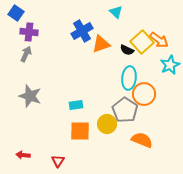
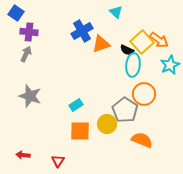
cyan ellipse: moved 4 px right, 13 px up
cyan rectangle: rotated 24 degrees counterclockwise
